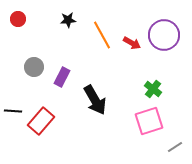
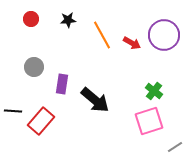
red circle: moved 13 px right
purple rectangle: moved 7 px down; rotated 18 degrees counterclockwise
green cross: moved 1 px right, 2 px down
black arrow: rotated 20 degrees counterclockwise
